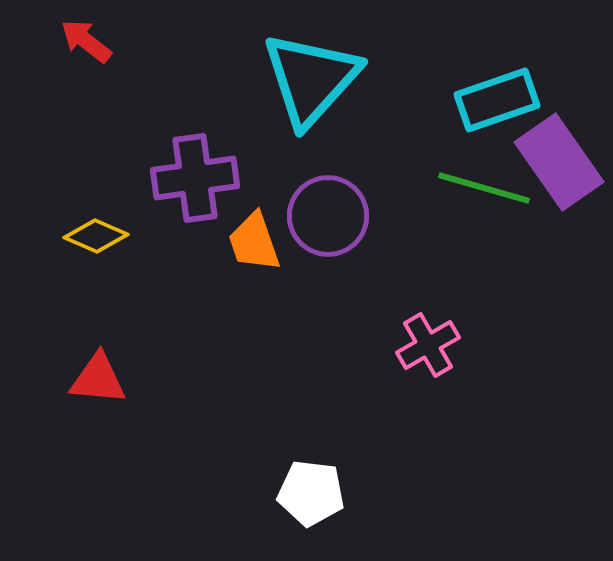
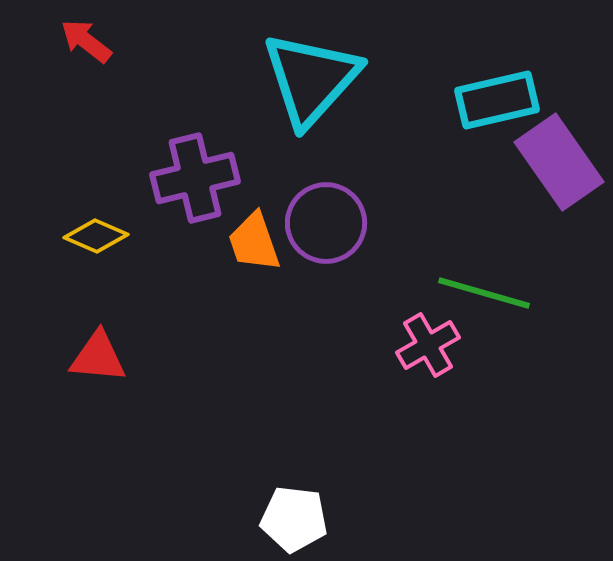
cyan rectangle: rotated 6 degrees clockwise
purple cross: rotated 6 degrees counterclockwise
green line: moved 105 px down
purple circle: moved 2 px left, 7 px down
red triangle: moved 22 px up
white pentagon: moved 17 px left, 26 px down
